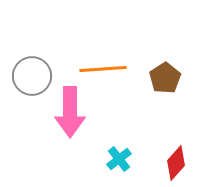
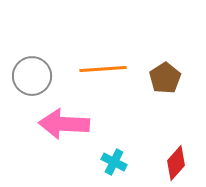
pink arrow: moved 6 px left, 12 px down; rotated 93 degrees clockwise
cyan cross: moved 5 px left, 3 px down; rotated 25 degrees counterclockwise
